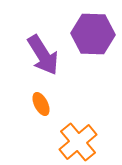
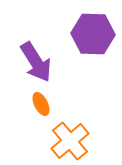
purple arrow: moved 7 px left, 7 px down
orange cross: moved 8 px left, 1 px up
